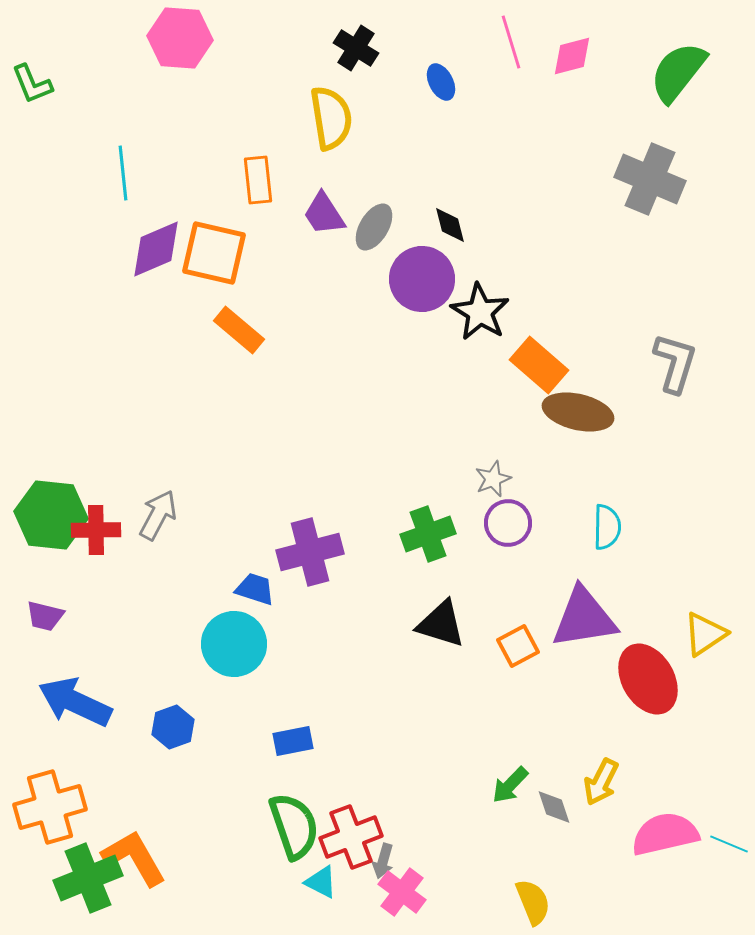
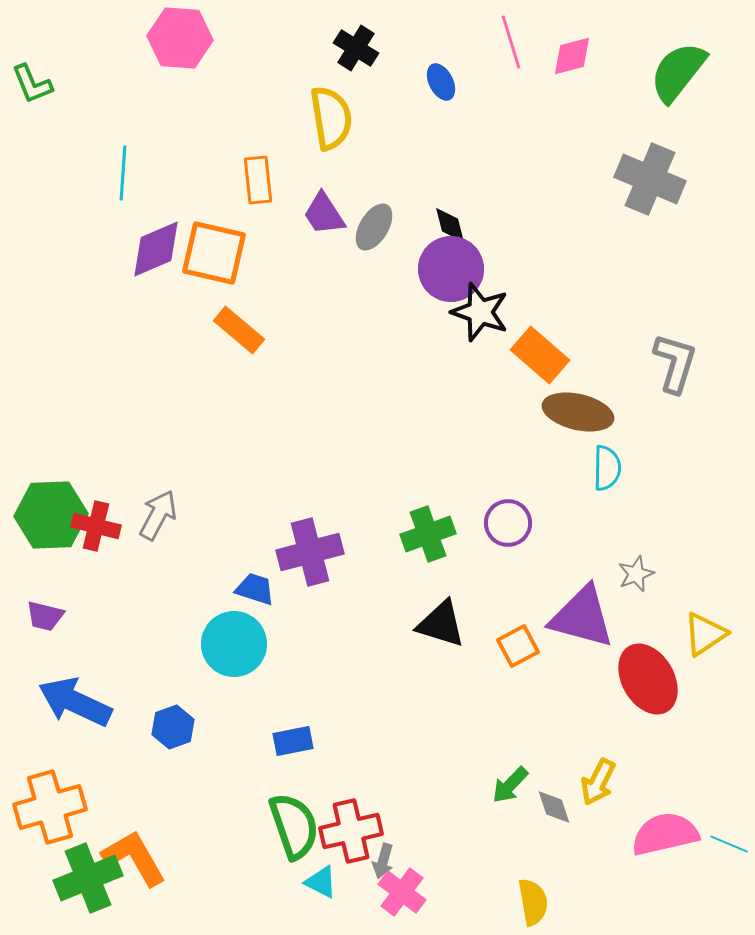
cyan line at (123, 173): rotated 10 degrees clockwise
purple circle at (422, 279): moved 29 px right, 10 px up
black star at (480, 312): rotated 12 degrees counterclockwise
orange rectangle at (539, 365): moved 1 px right, 10 px up
gray star at (493, 479): moved 143 px right, 95 px down
green hexagon at (51, 515): rotated 8 degrees counterclockwise
cyan semicircle at (607, 527): moved 59 px up
red cross at (96, 530): moved 4 px up; rotated 15 degrees clockwise
purple triangle at (584, 618): moved 2 px left, 1 px up; rotated 24 degrees clockwise
yellow arrow at (601, 782): moved 3 px left
red cross at (351, 837): moved 6 px up; rotated 8 degrees clockwise
yellow semicircle at (533, 902): rotated 12 degrees clockwise
